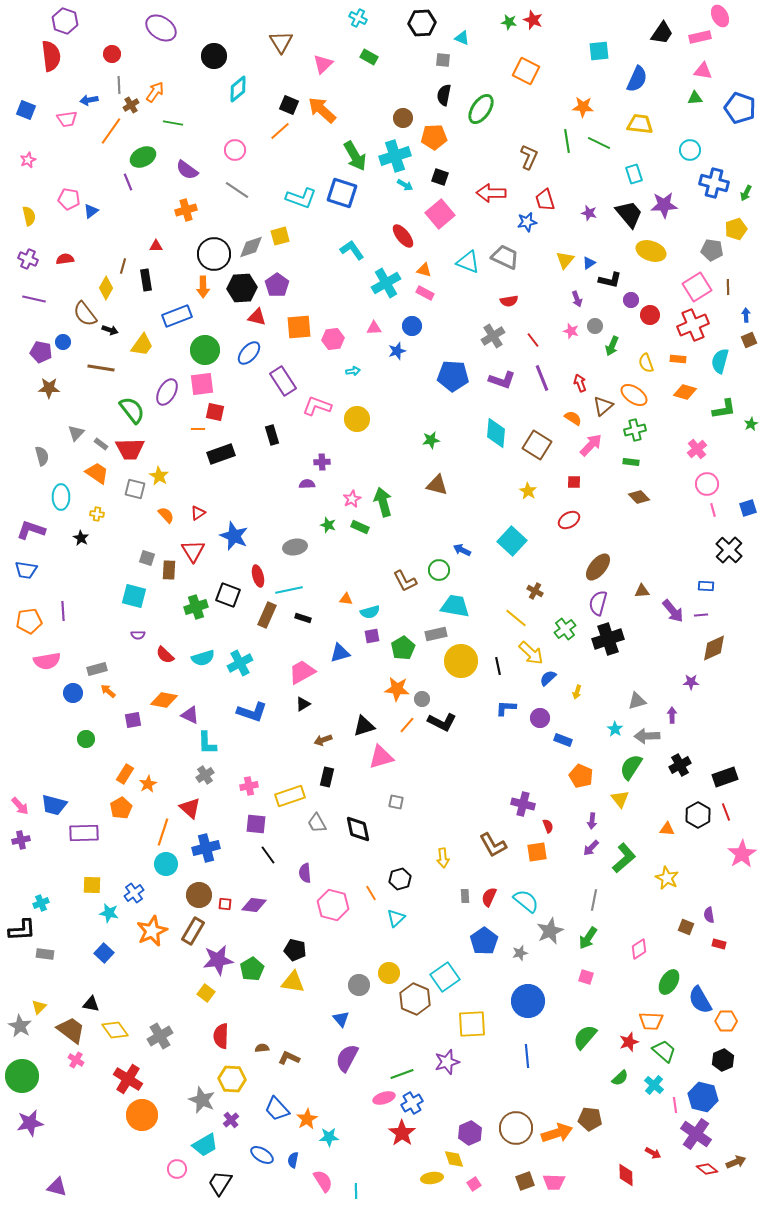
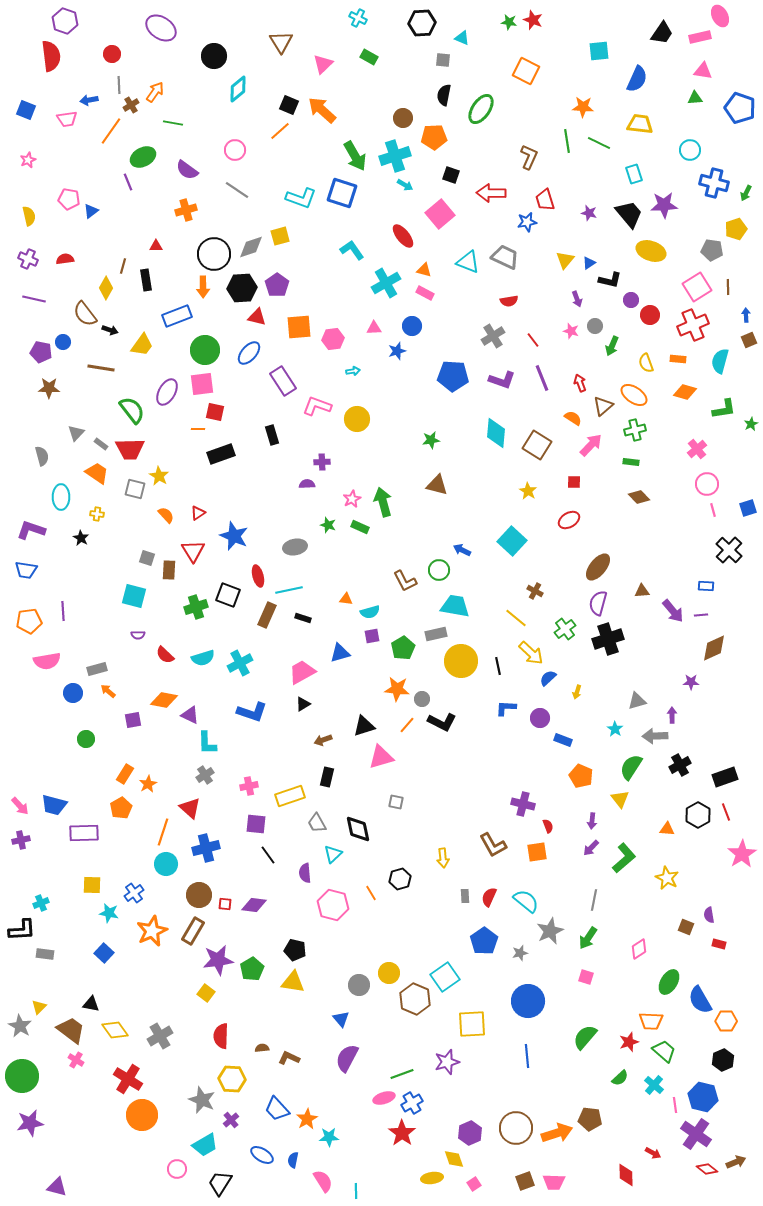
black square at (440, 177): moved 11 px right, 2 px up
gray arrow at (647, 736): moved 8 px right
cyan triangle at (396, 918): moved 63 px left, 64 px up
